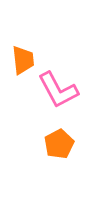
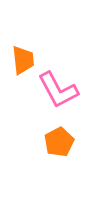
orange pentagon: moved 2 px up
